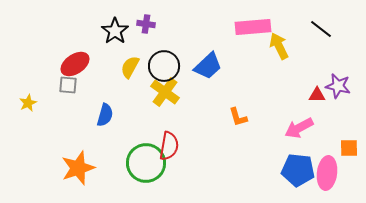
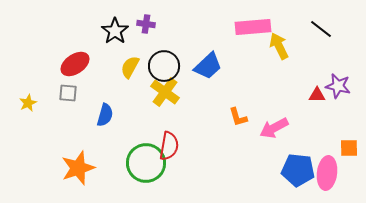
gray square: moved 8 px down
pink arrow: moved 25 px left
